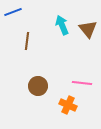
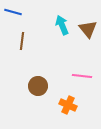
blue line: rotated 36 degrees clockwise
brown line: moved 5 px left
pink line: moved 7 px up
